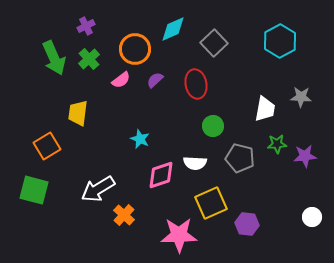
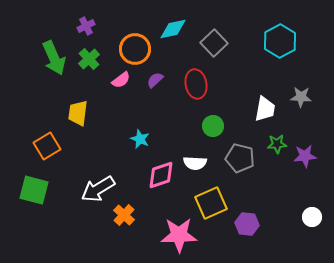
cyan diamond: rotated 12 degrees clockwise
